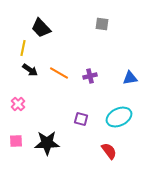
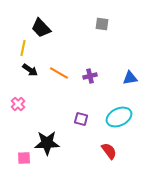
pink square: moved 8 px right, 17 px down
